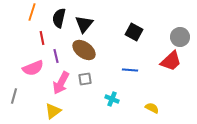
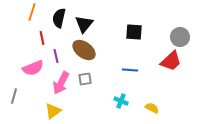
black square: rotated 24 degrees counterclockwise
cyan cross: moved 9 px right, 2 px down
